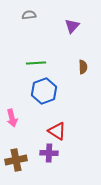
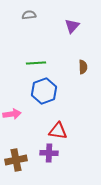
pink arrow: moved 4 px up; rotated 84 degrees counterclockwise
red triangle: moved 1 px right; rotated 24 degrees counterclockwise
